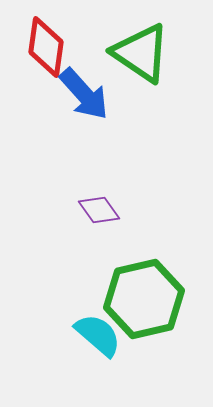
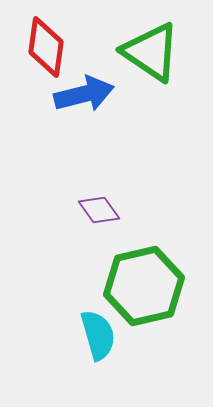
green triangle: moved 10 px right, 1 px up
blue arrow: rotated 62 degrees counterclockwise
green hexagon: moved 13 px up
cyan semicircle: rotated 33 degrees clockwise
